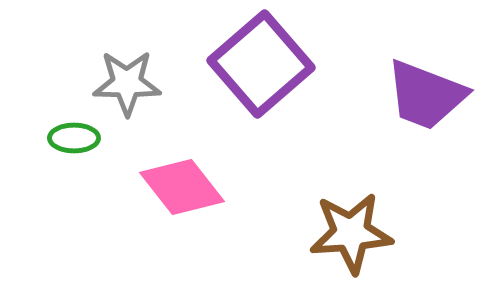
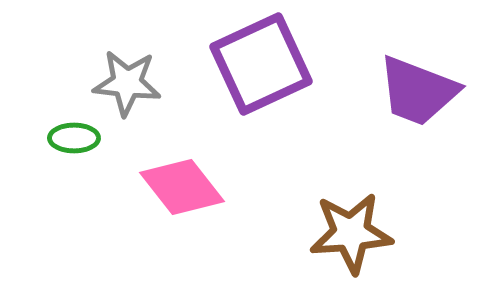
purple square: rotated 16 degrees clockwise
gray star: rotated 6 degrees clockwise
purple trapezoid: moved 8 px left, 4 px up
